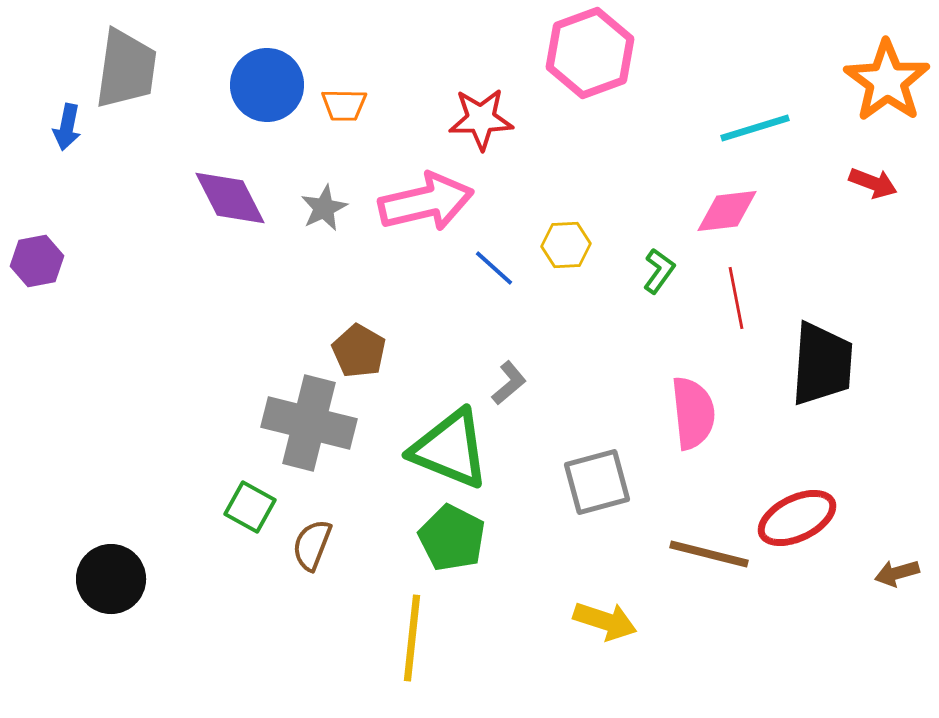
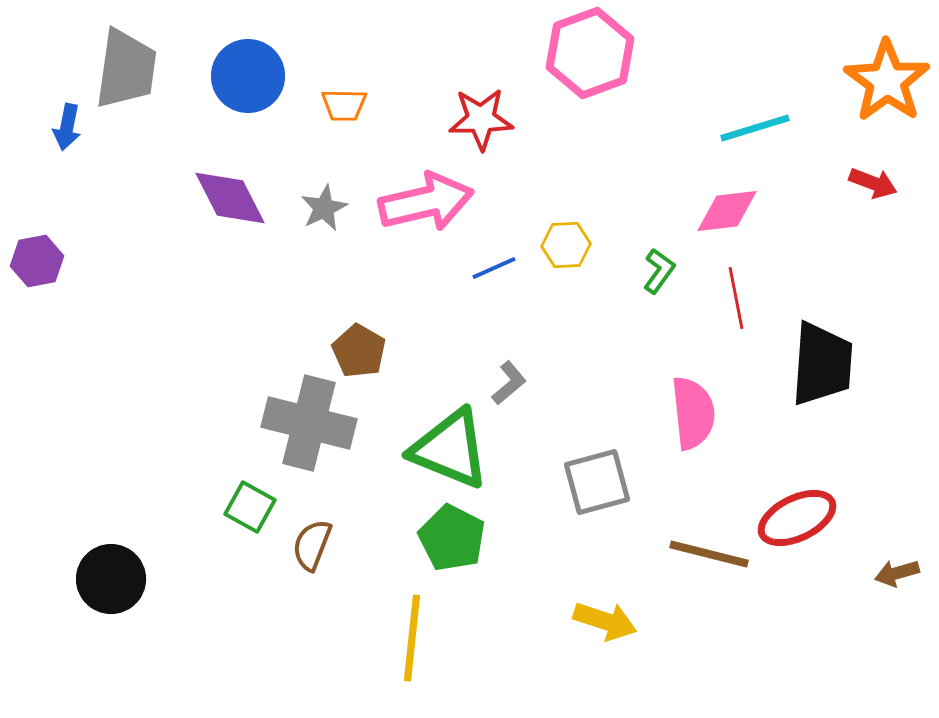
blue circle: moved 19 px left, 9 px up
blue line: rotated 66 degrees counterclockwise
